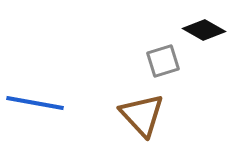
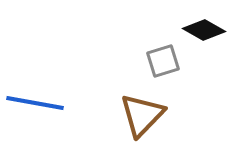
brown triangle: rotated 27 degrees clockwise
